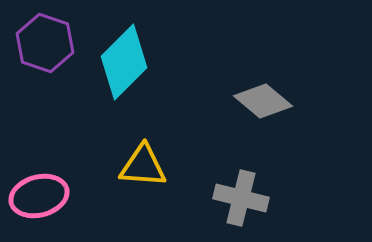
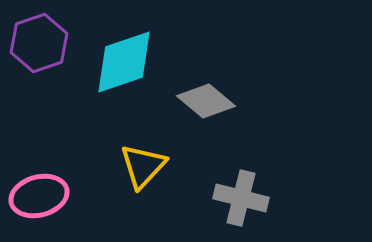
purple hexagon: moved 6 px left; rotated 22 degrees clockwise
cyan diamond: rotated 26 degrees clockwise
gray diamond: moved 57 px left
yellow triangle: rotated 51 degrees counterclockwise
